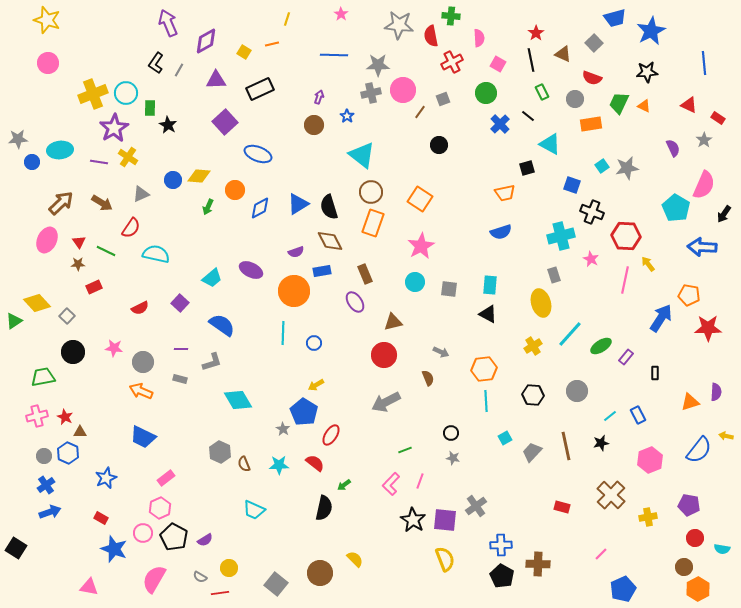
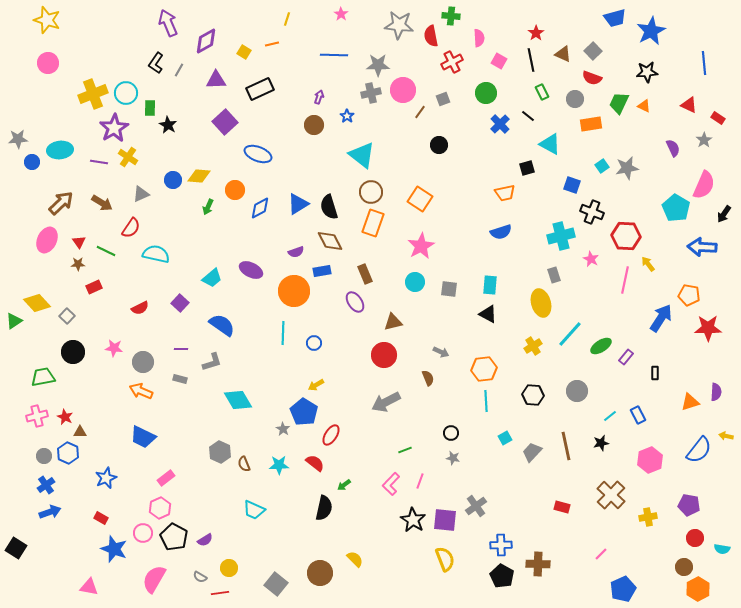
gray square at (594, 43): moved 1 px left, 8 px down
pink square at (498, 64): moved 1 px right, 3 px up
